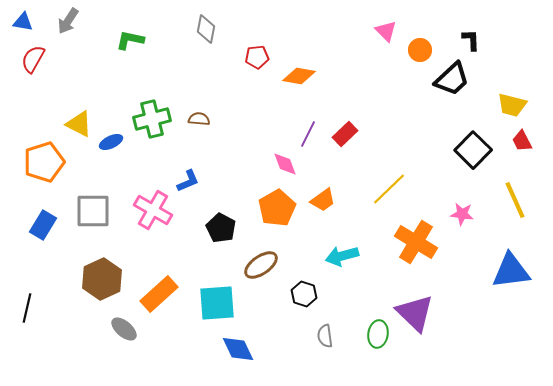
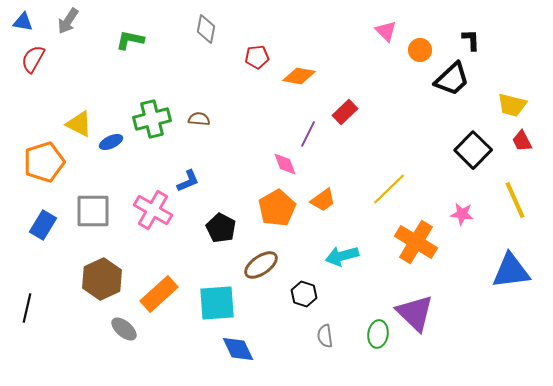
red rectangle at (345, 134): moved 22 px up
